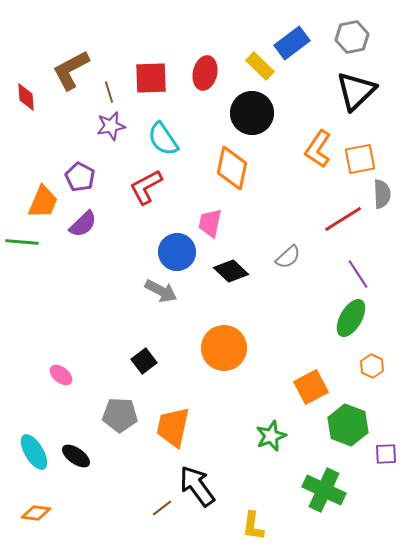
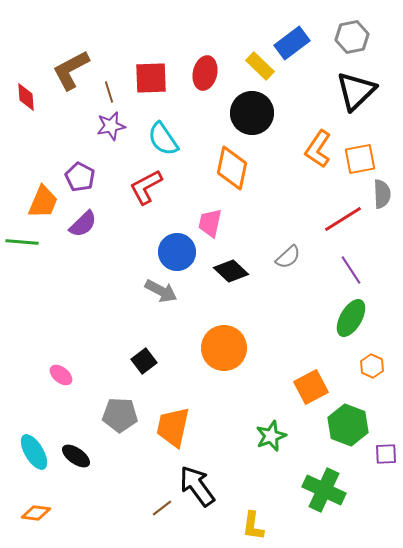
purple line at (358, 274): moved 7 px left, 4 px up
